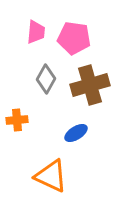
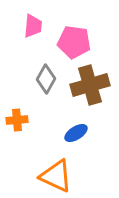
pink trapezoid: moved 3 px left, 6 px up
pink pentagon: moved 4 px down
orange triangle: moved 5 px right
